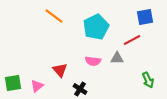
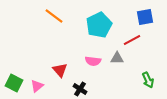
cyan pentagon: moved 3 px right, 2 px up
green square: moved 1 px right; rotated 36 degrees clockwise
